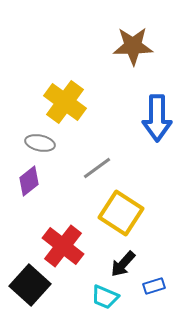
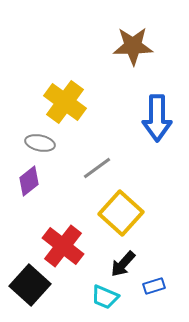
yellow square: rotated 9 degrees clockwise
